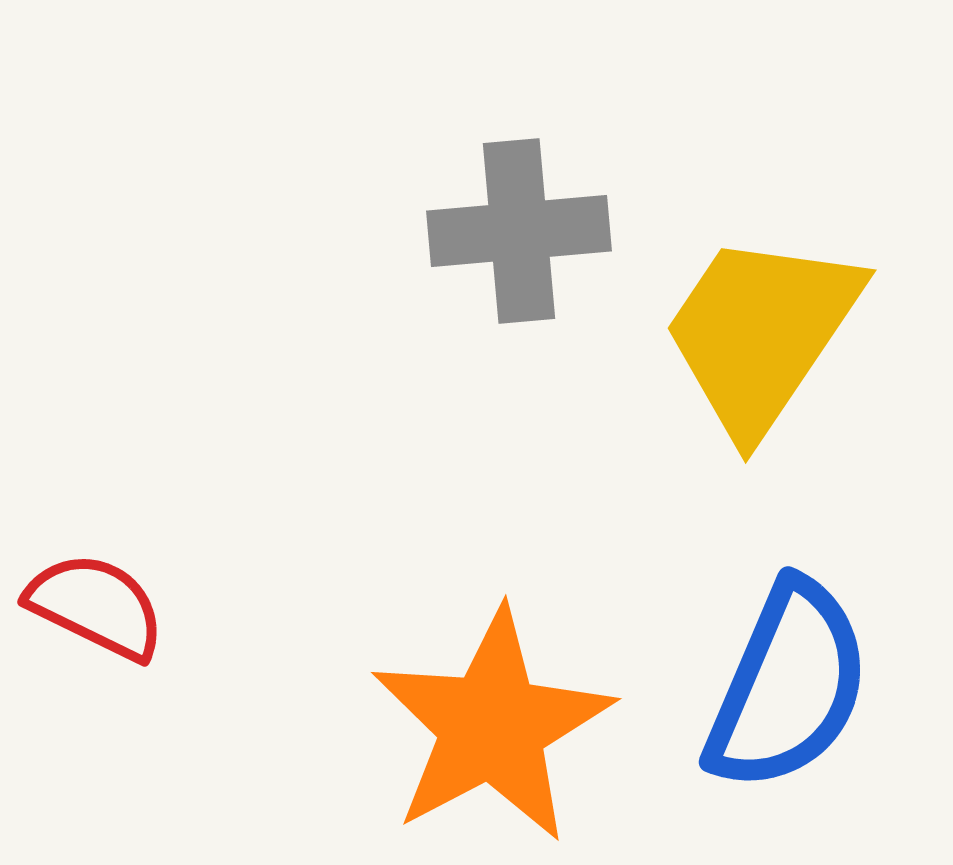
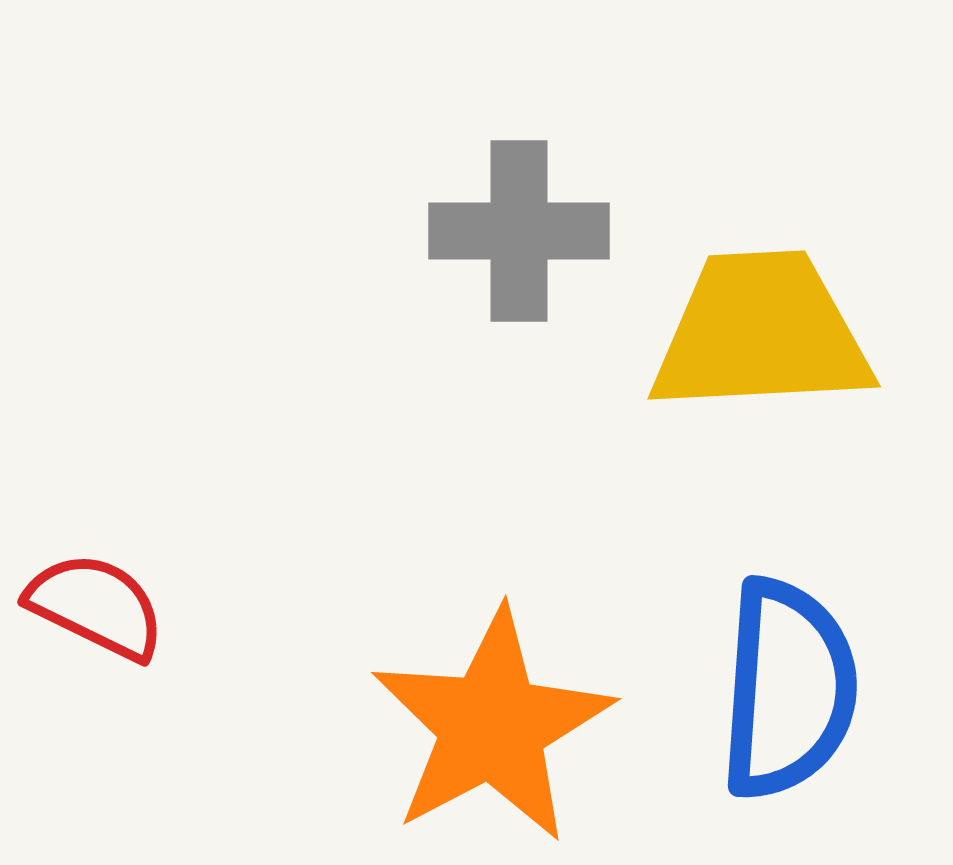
gray cross: rotated 5 degrees clockwise
yellow trapezoid: rotated 53 degrees clockwise
blue semicircle: moved 3 px down; rotated 19 degrees counterclockwise
